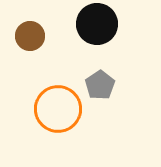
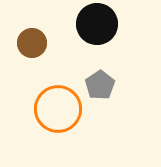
brown circle: moved 2 px right, 7 px down
